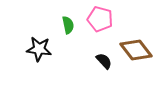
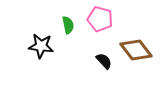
black star: moved 2 px right, 3 px up
